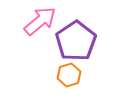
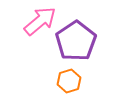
orange hexagon: moved 6 px down
